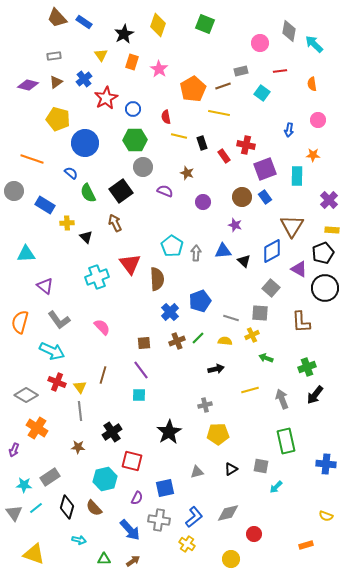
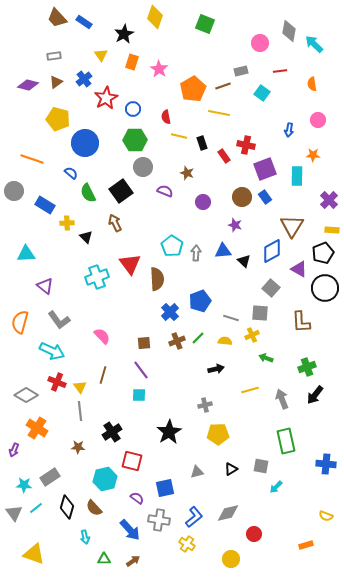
yellow diamond at (158, 25): moved 3 px left, 8 px up
pink semicircle at (102, 327): moved 9 px down
purple semicircle at (137, 498): rotated 80 degrees counterclockwise
cyan arrow at (79, 540): moved 6 px right, 3 px up; rotated 64 degrees clockwise
